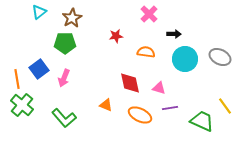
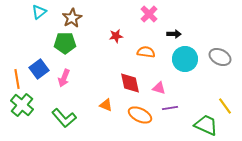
green trapezoid: moved 4 px right, 4 px down
